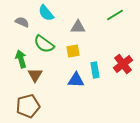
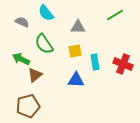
green semicircle: rotated 20 degrees clockwise
yellow square: moved 2 px right
green arrow: rotated 48 degrees counterclockwise
red cross: rotated 30 degrees counterclockwise
cyan rectangle: moved 8 px up
brown triangle: rotated 21 degrees clockwise
